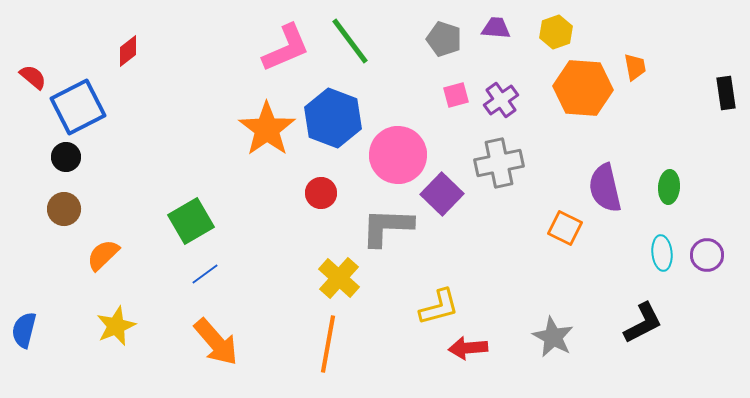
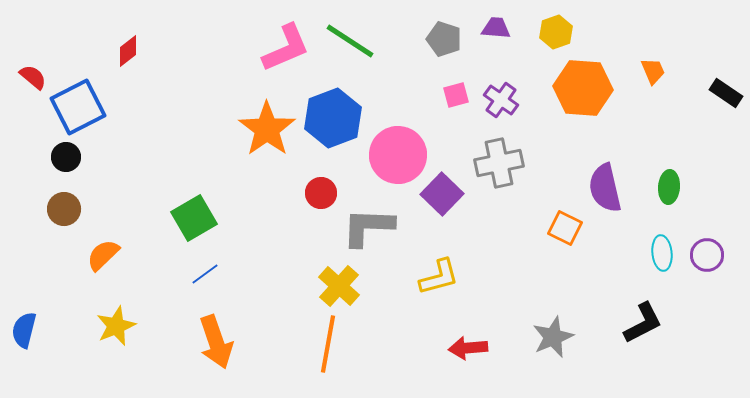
green line: rotated 20 degrees counterclockwise
orange trapezoid: moved 18 px right, 4 px down; rotated 12 degrees counterclockwise
black rectangle: rotated 48 degrees counterclockwise
purple cross: rotated 20 degrees counterclockwise
blue hexagon: rotated 18 degrees clockwise
green square: moved 3 px right, 3 px up
gray L-shape: moved 19 px left
yellow cross: moved 8 px down
yellow L-shape: moved 30 px up
gray star: rotated 21 degrees clockwise
orange arrow: rotated 22 degrees clockwise
